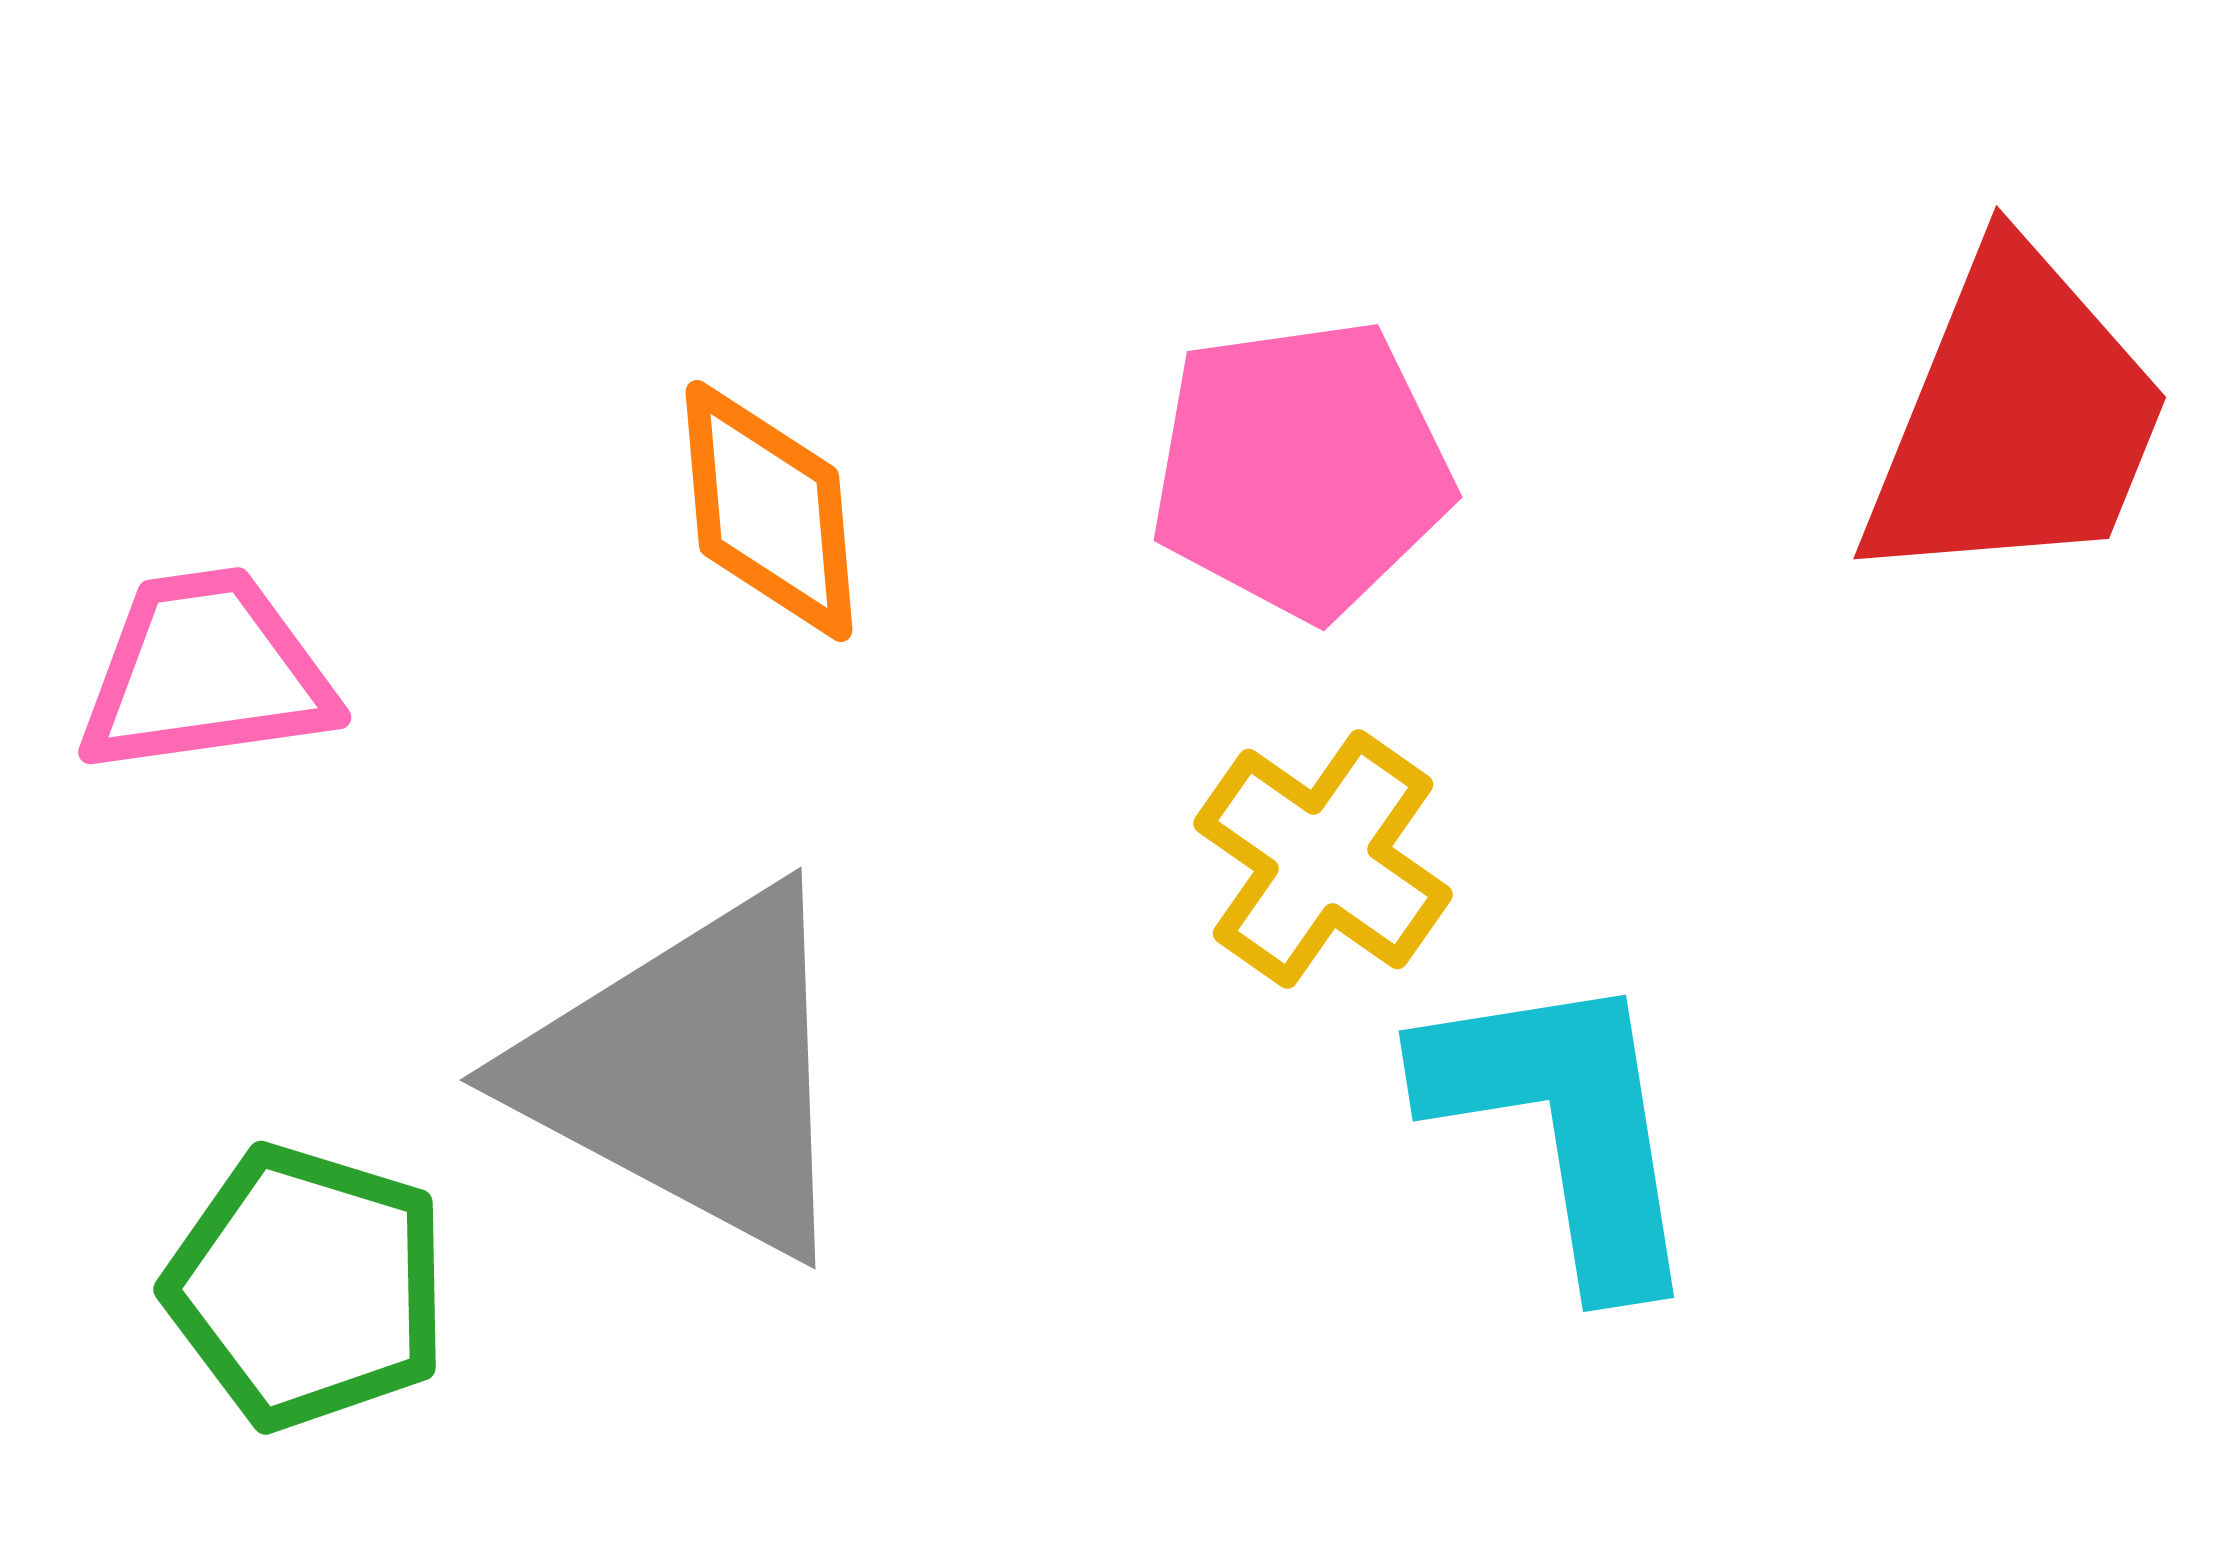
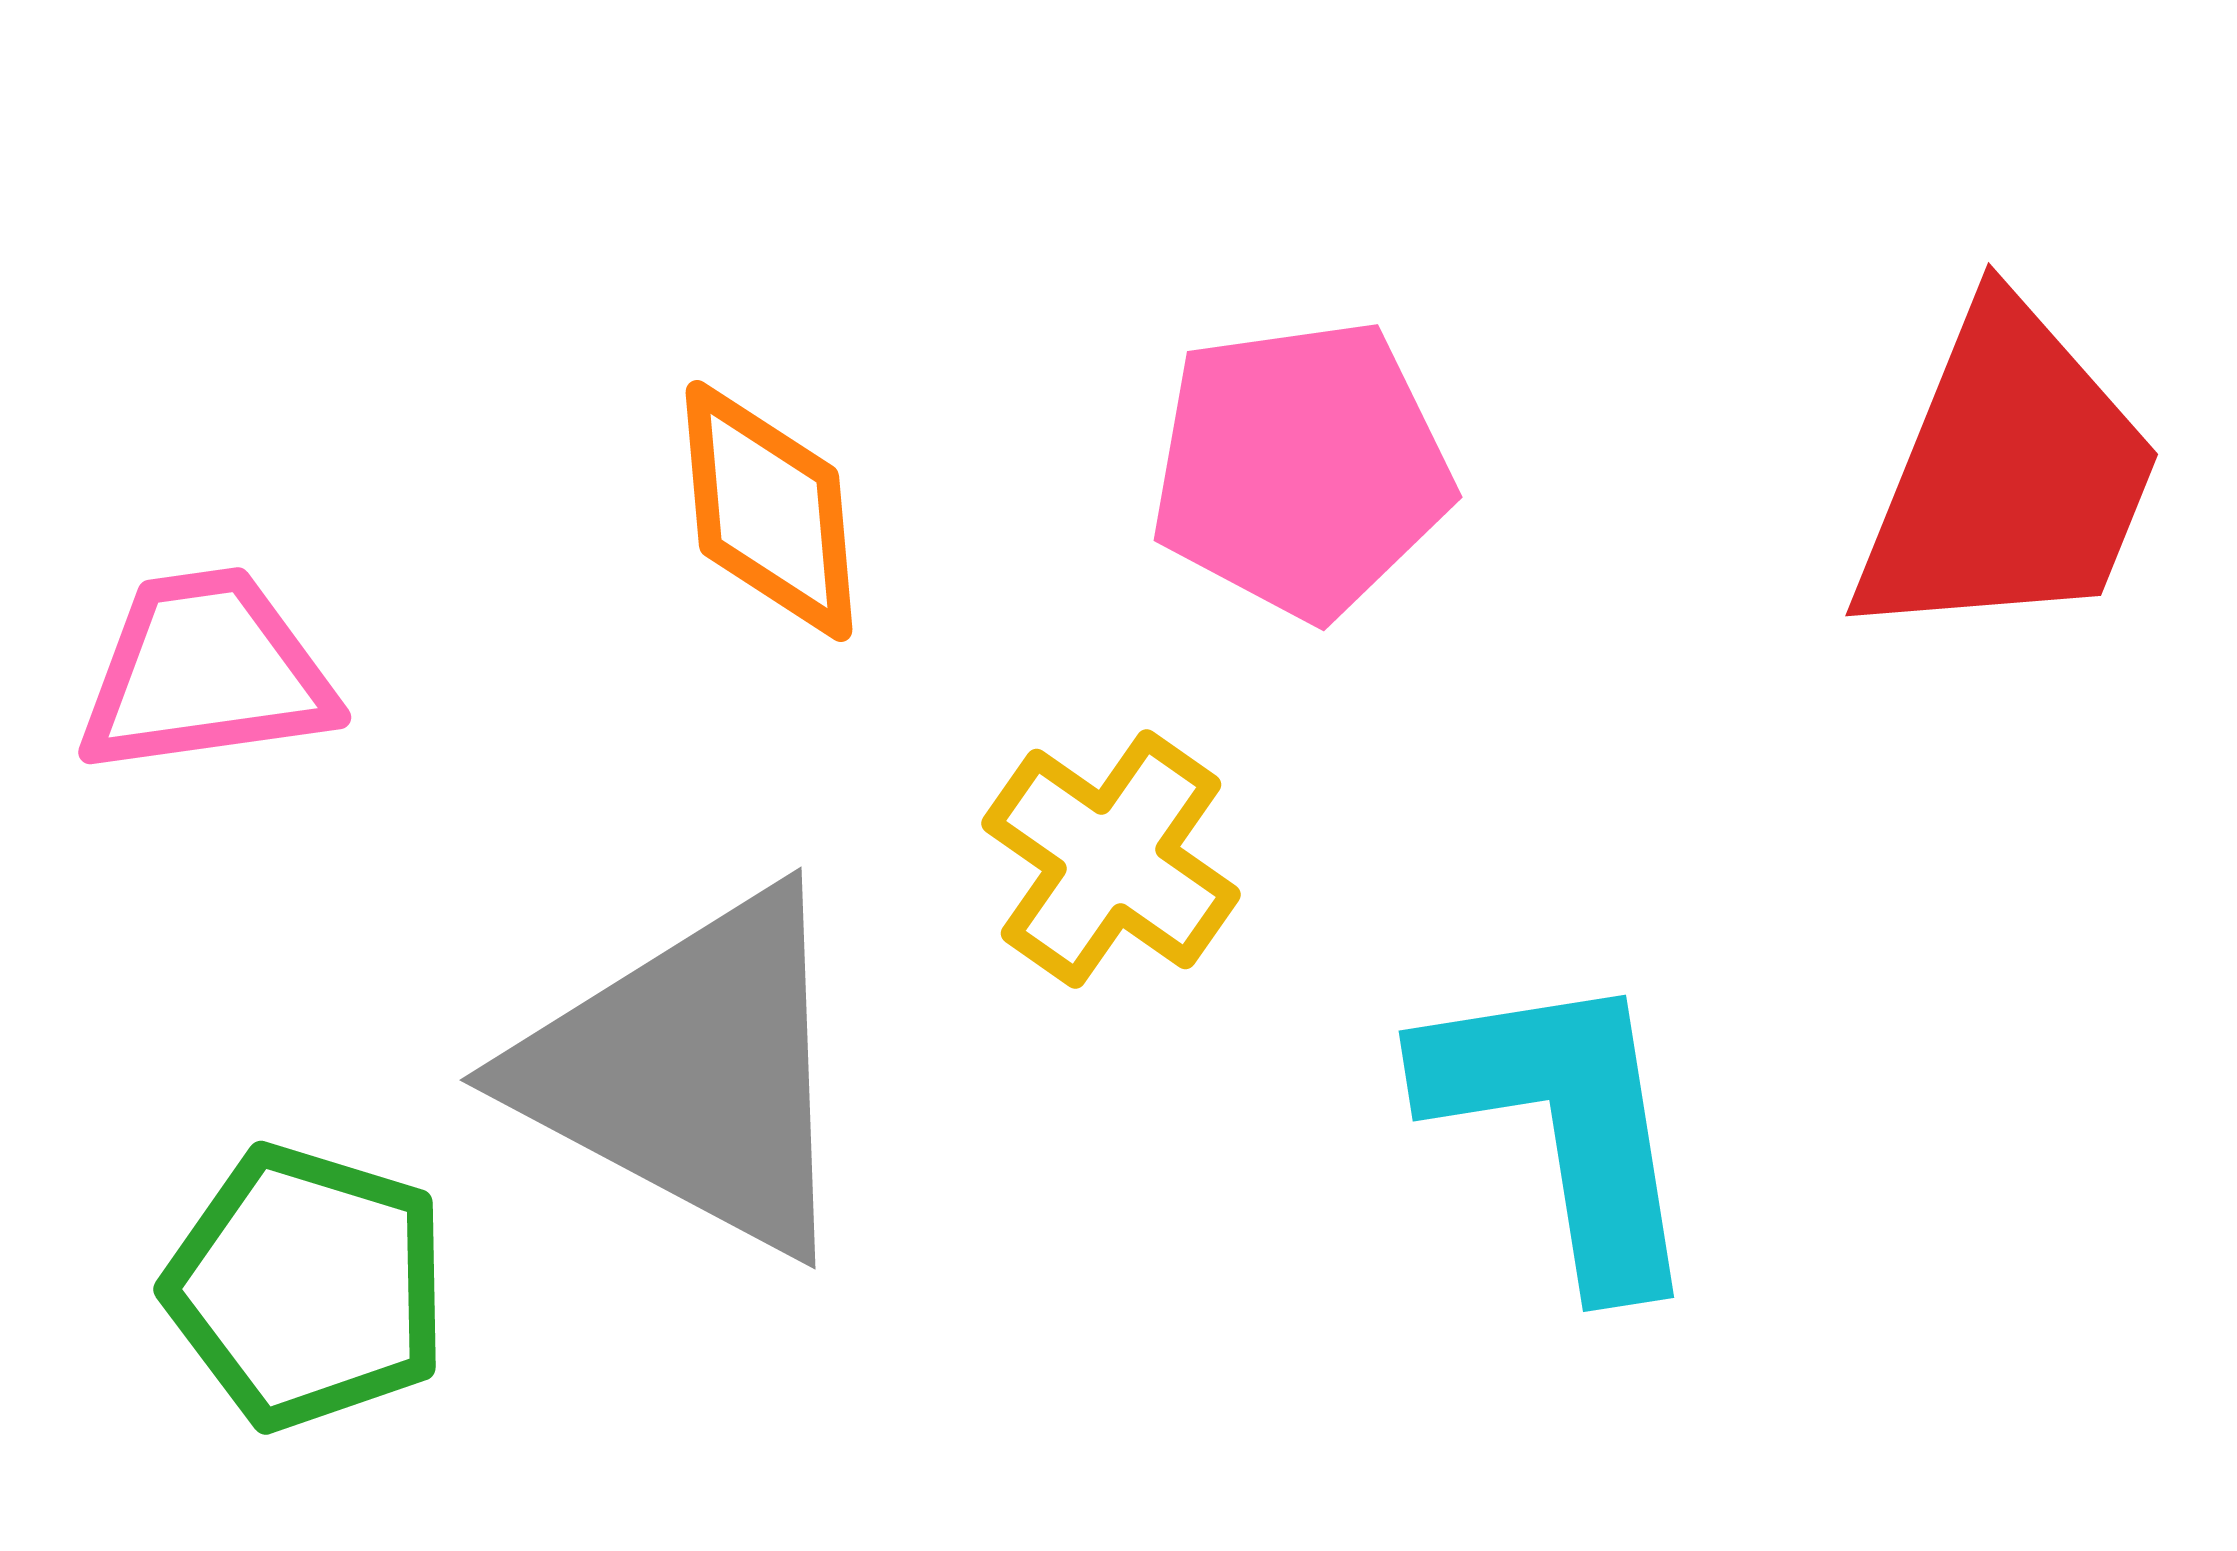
red trapezoid: moved 8 px left, 57 px down
yellow cross: moved 212 px left
